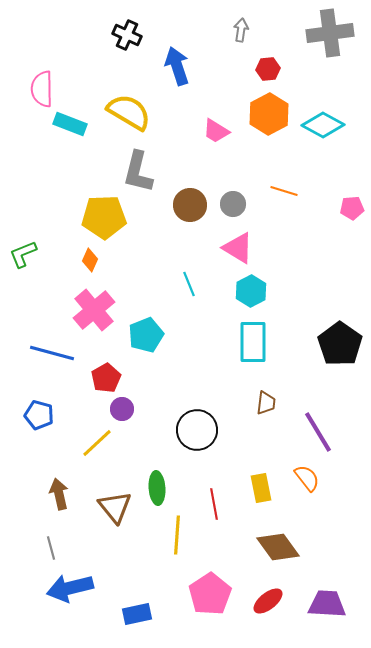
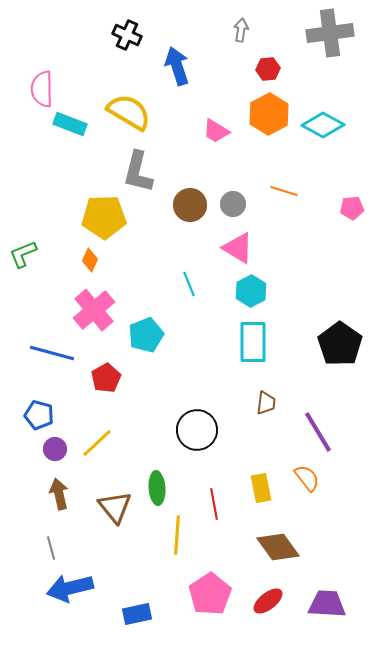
purple circle at (122, 409): moved 67 px left, 40 px down
